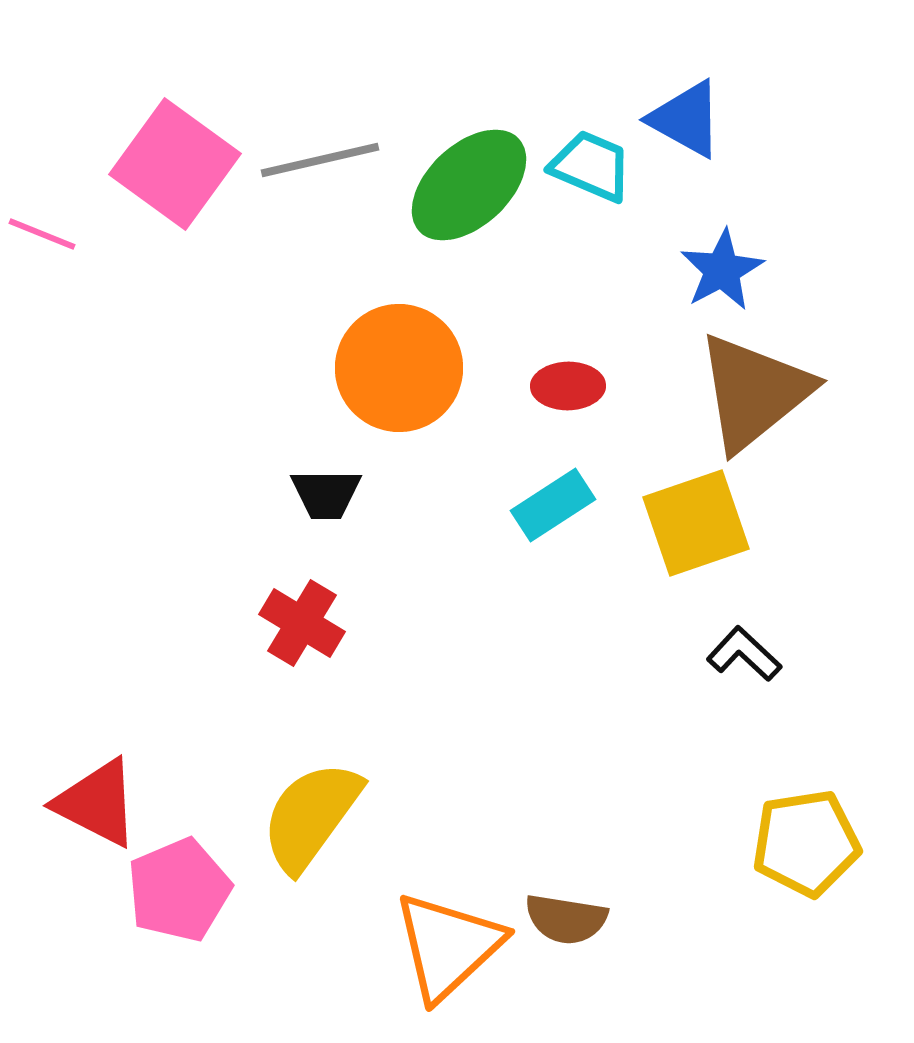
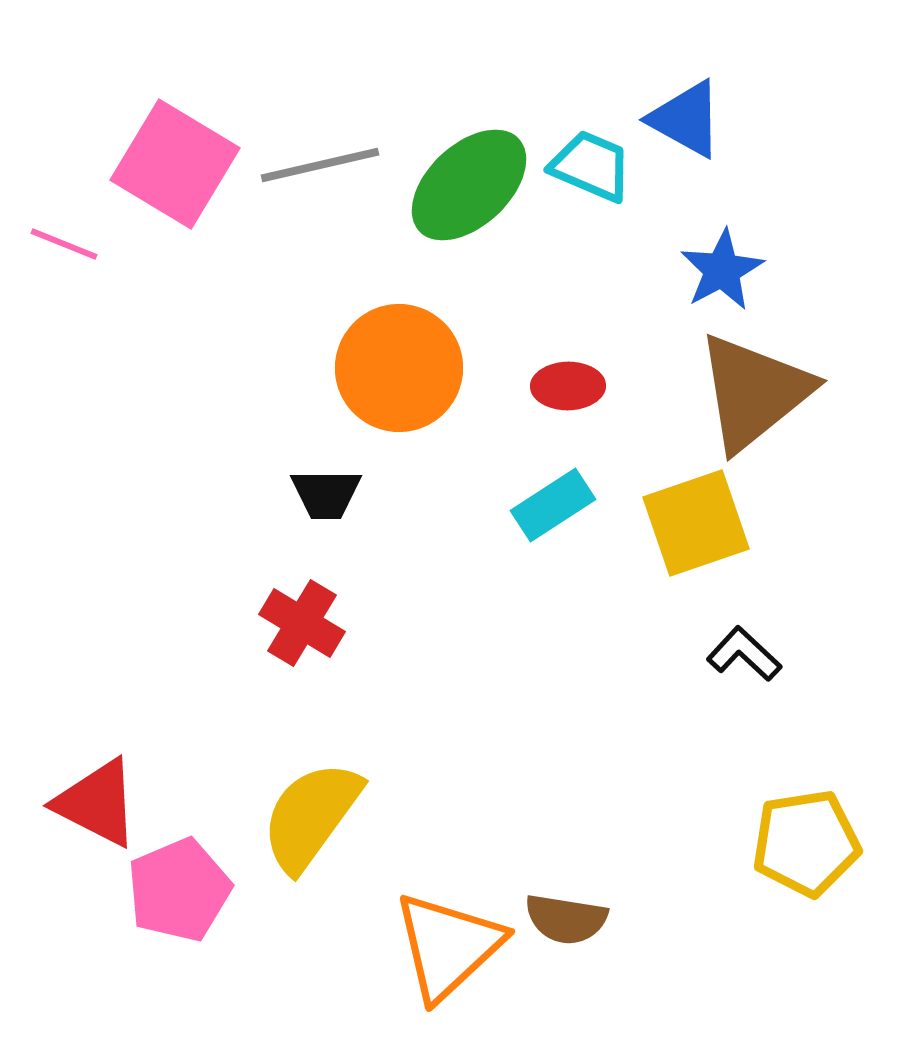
gray line: moved 5 px down
pink square: rotated 5 degrees counterclockwise
pink line: moved 22 px right, 10 px down
